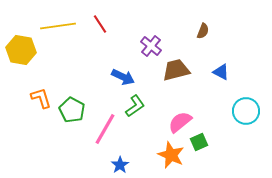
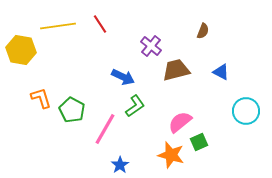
orange star: rotated 8 degrees counterclockwise
